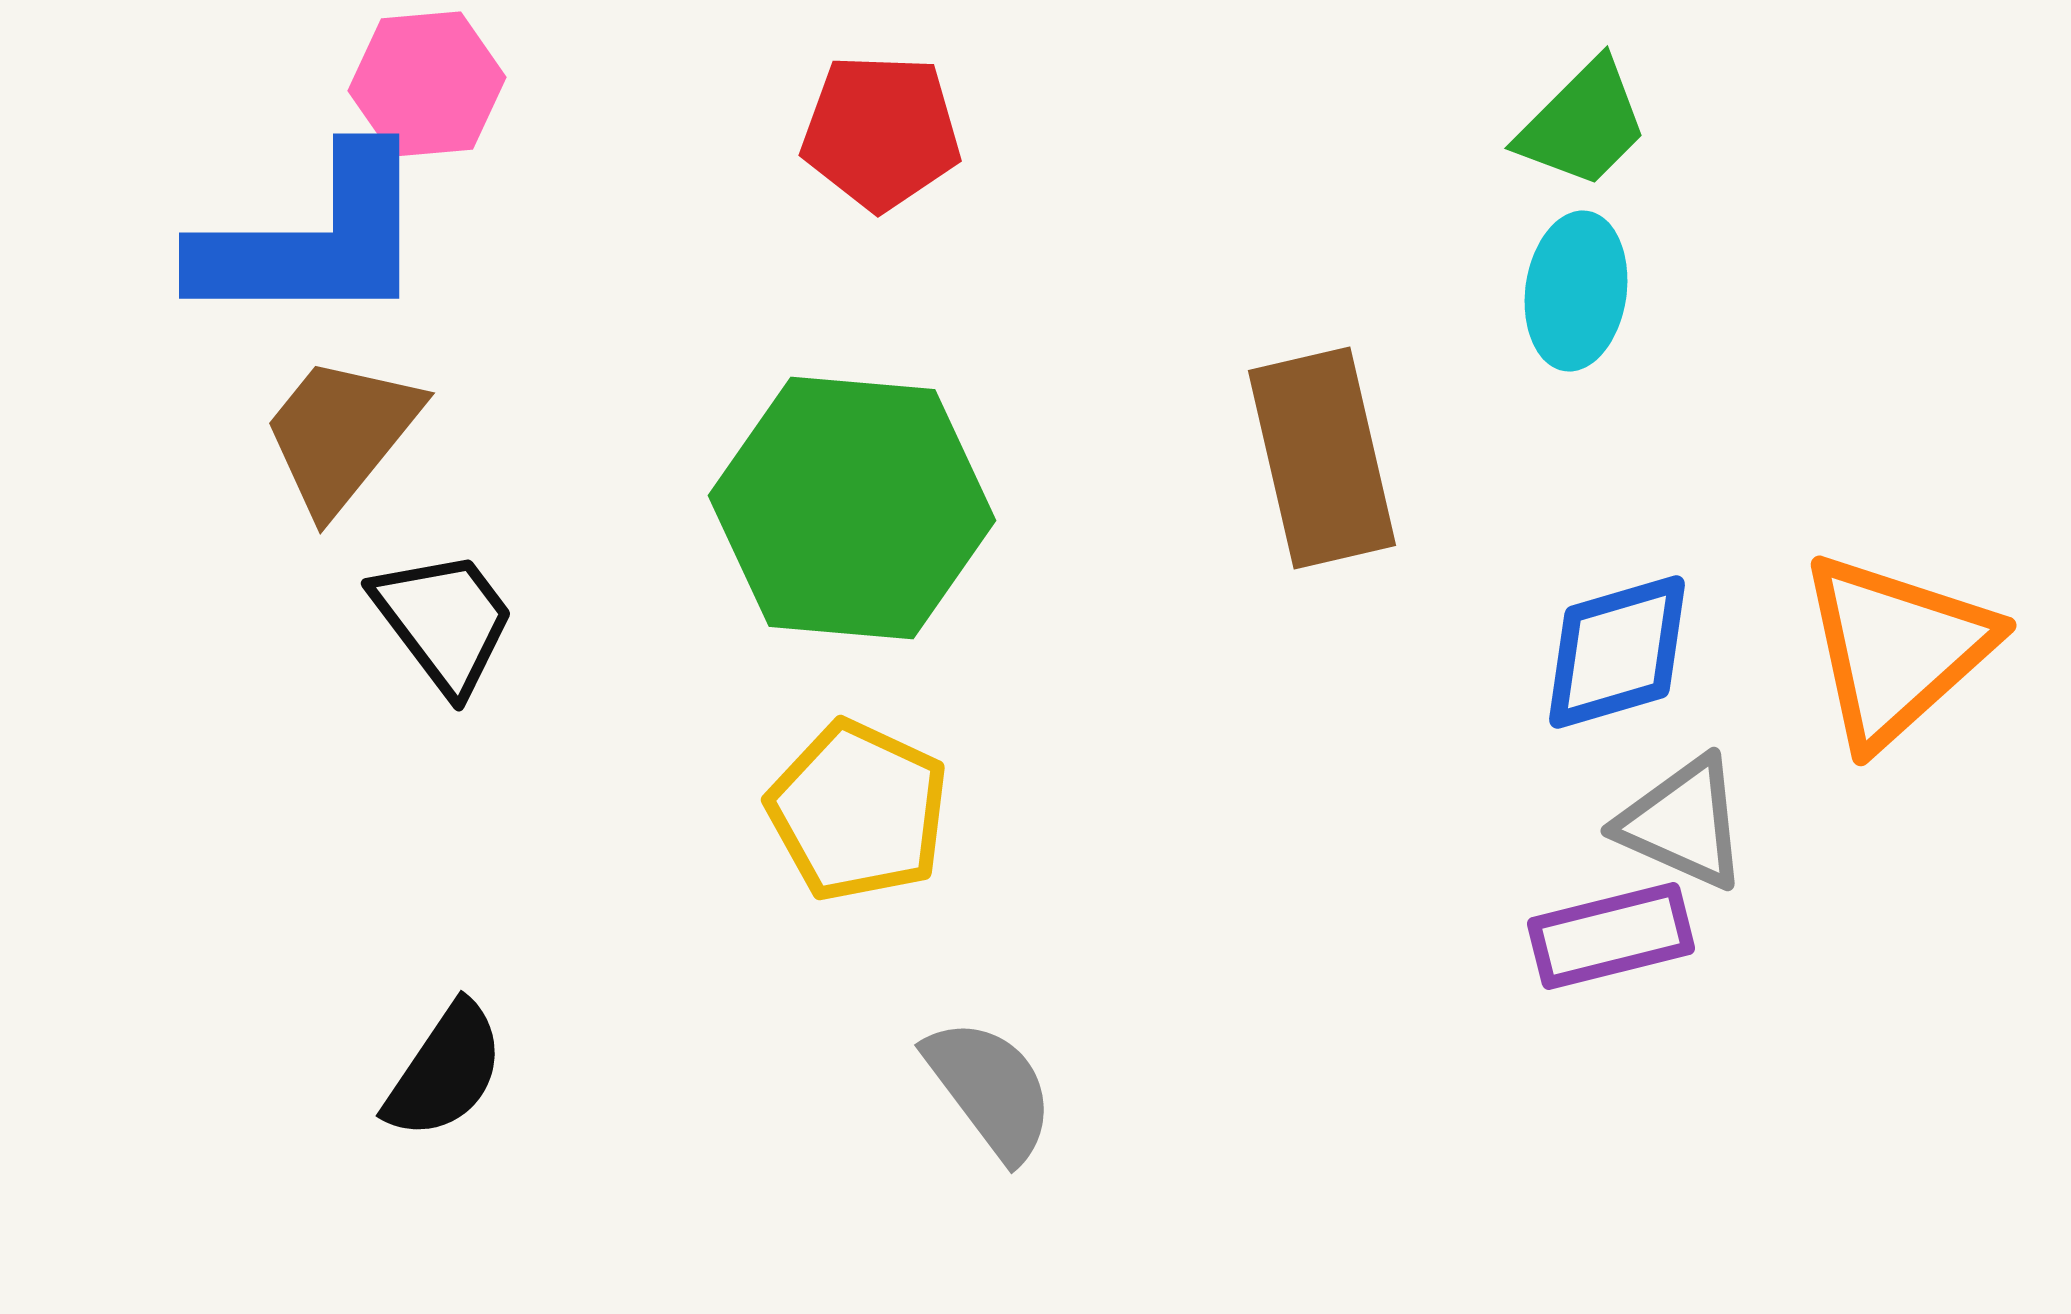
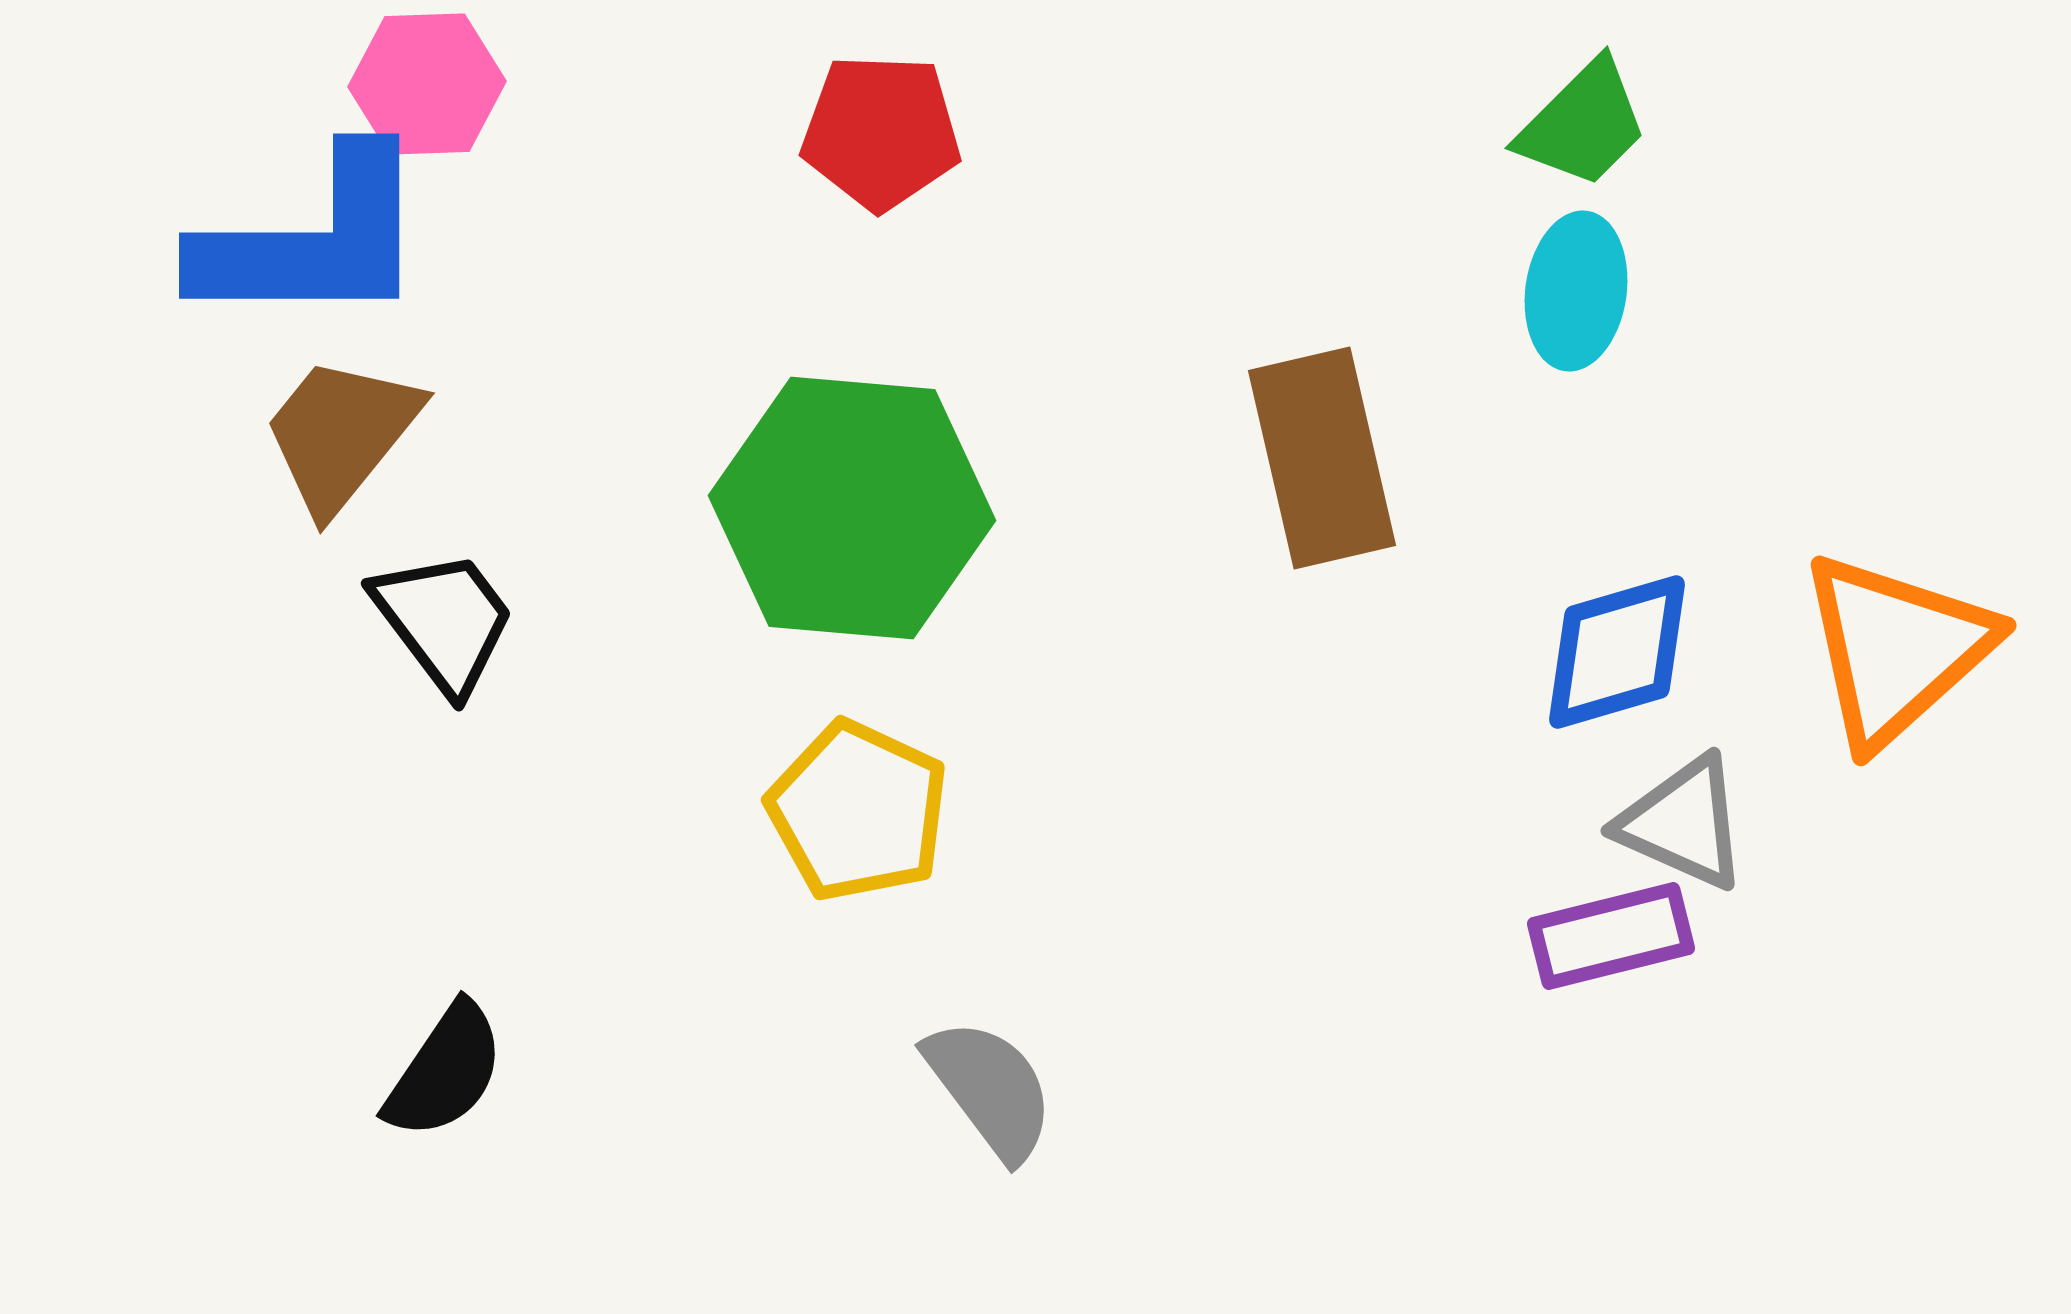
pink hexagon: rotated 3 degrees clockwise
